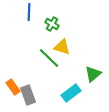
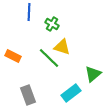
orange rectangle: moved 31 px up; rotated 28 degrees counterclockwise
